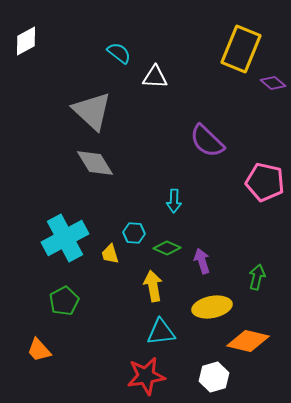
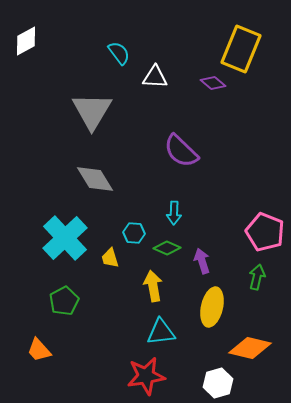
cyan semicircle: rotated 15 degrees clockwise
purple diamond: moved 60 px left
gray triangle: rotated 18 degrees clockwise
purple semicircle: moved 26 px left, 10 px down
gray diamond: moved 16 px down
pink pentagon: moved 50 px down; rotated 9 degrees clockwise
cyan arrow: moved 12 px down
cyan cross: rotated 15 degrees counterclockwise
yellow trapezoid: moved 4 px down
yellow ellipse: rotated 66 degrees counterclockwise
orange diamond: moved 2 px right, 7 px down
white hexagon: moved 4 px right, 6 px down
